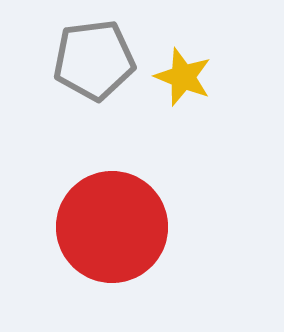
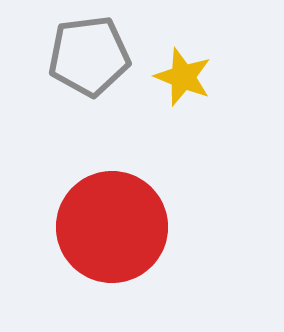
gray pentagon: moved 5 px left, 4 px up
